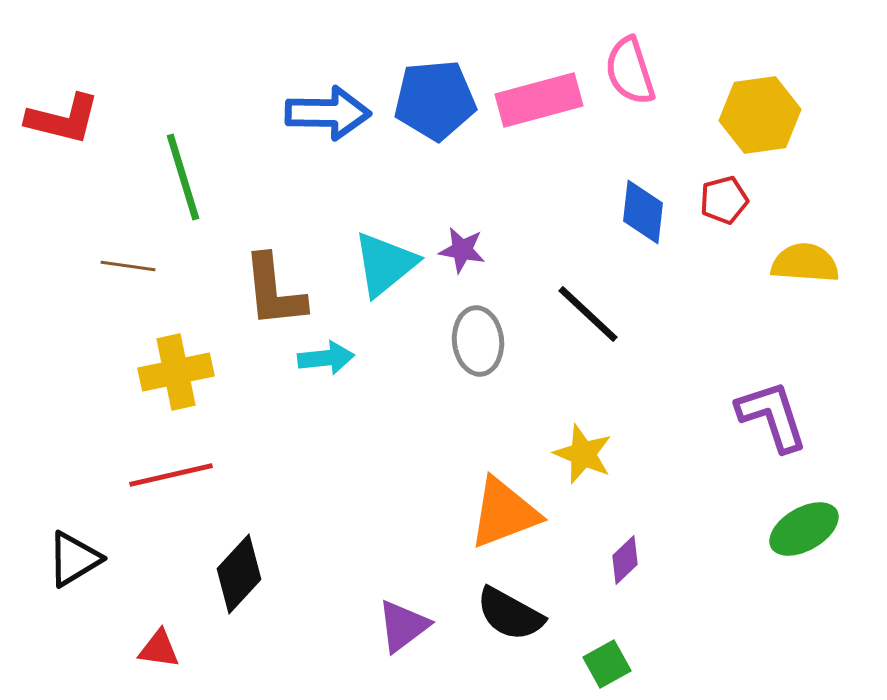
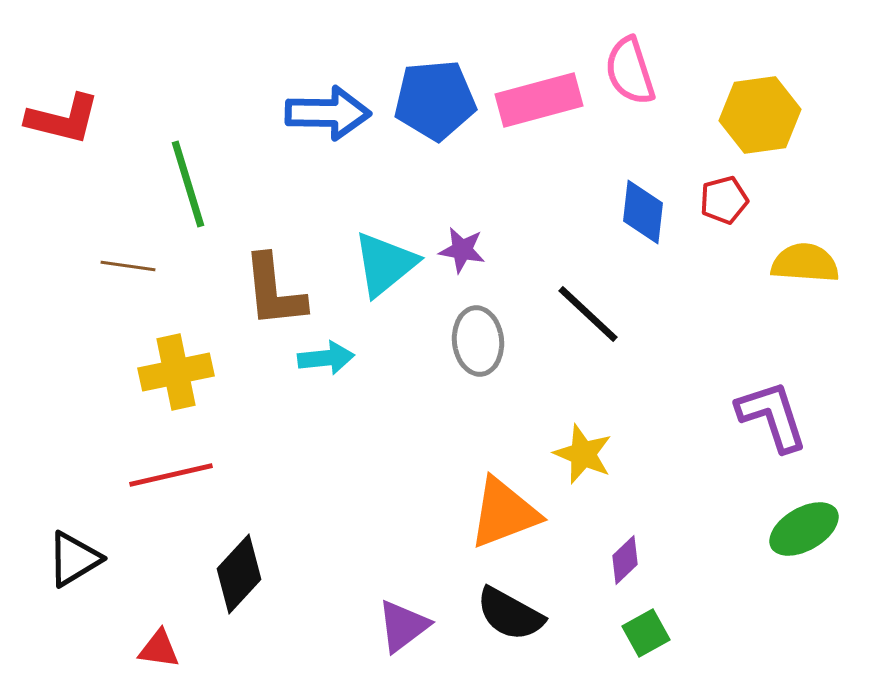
green line: moved 5 px right, 7 px down
green square: moved 39 px right, 31 px up
